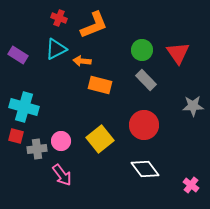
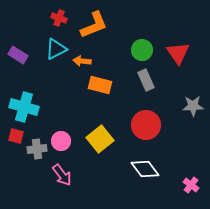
gray rectangle: rotated 20 degrees clockwise
red circle: moved 2 px right
